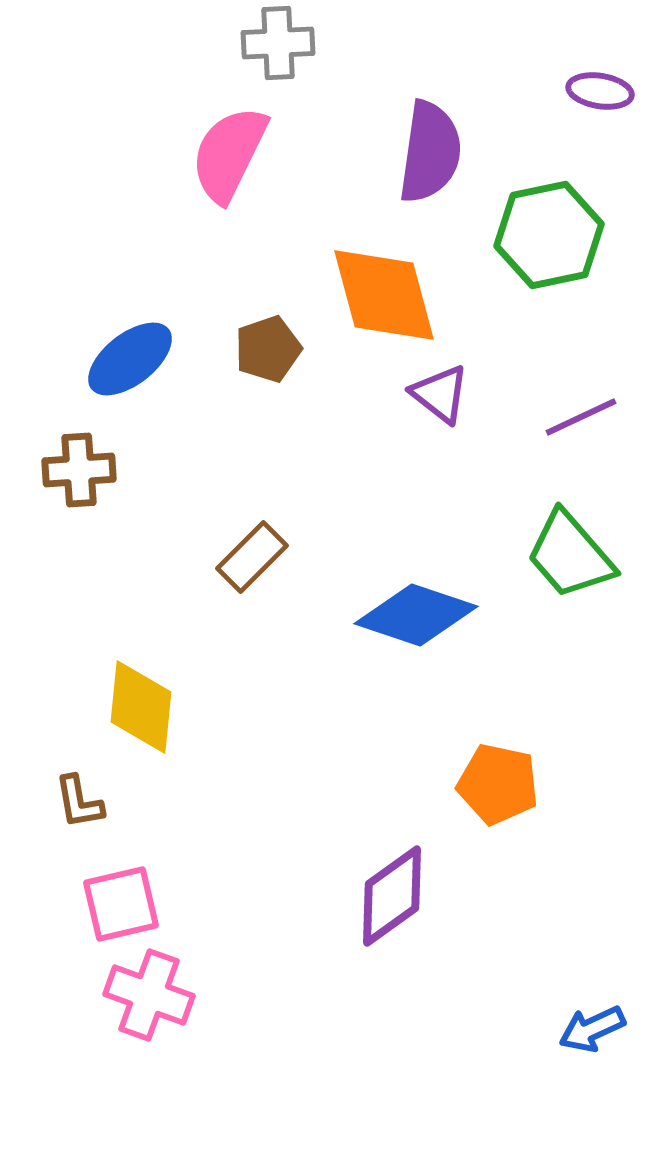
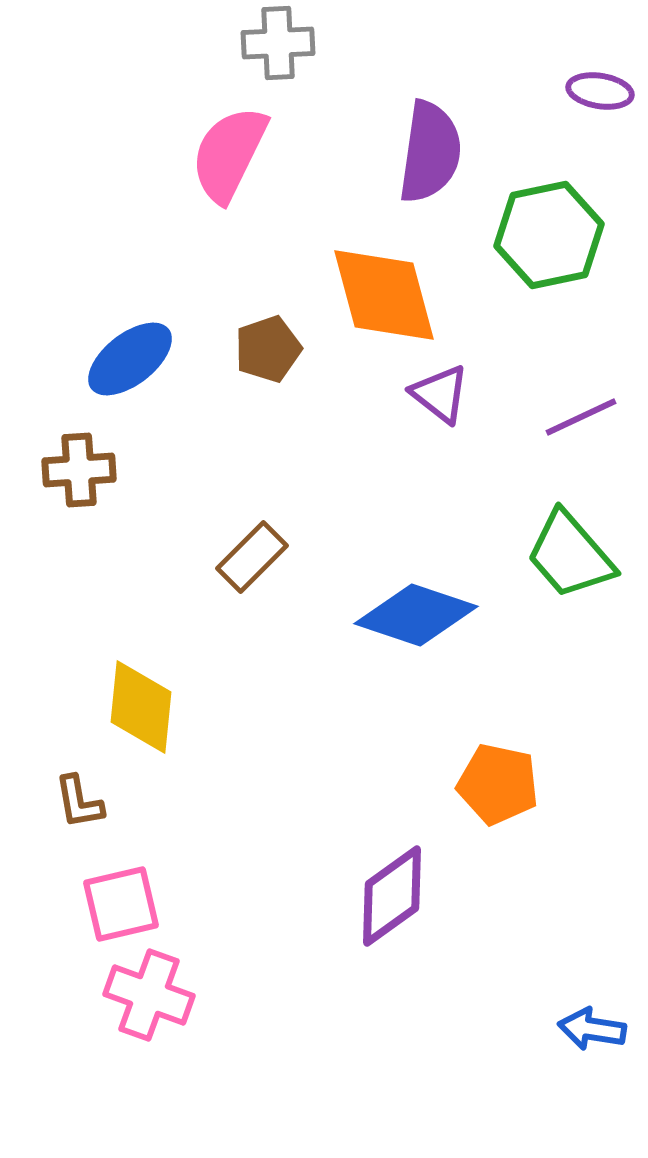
blue arrow: rotated 34 degrees clockwise
